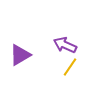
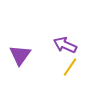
purple triangle: rotated 25 degrees counterclockwise
